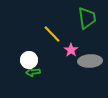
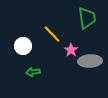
white circle: moved 6 px left, 14 px up
